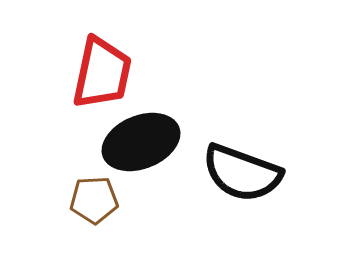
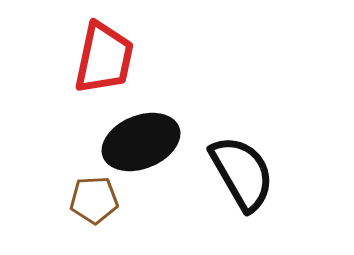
red trapezoid: moved 2 px right, 15 px up
black semicircle: rotated 140 degrees counterclockwise
